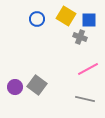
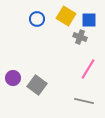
pink line: rotated 30 degrees counterclockwise
purple circle: moved 2 px left, 9 px up
gray line: moved 1 px left, 2 px down
